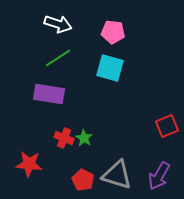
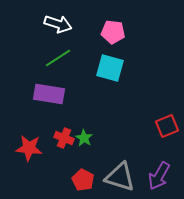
red star: moved 16 px up
gray triangle: moved 3 px right, 2 px down
